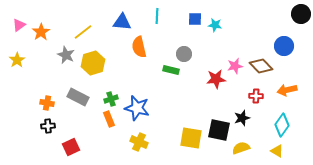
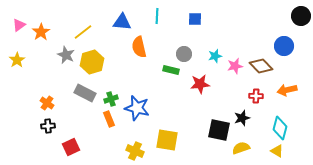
black circle: moved 2 px down
cyan star: moved 31 px down; rotated 24 degrees counterclockwise
yellow hexagon: moved 1 px left, 1 px up
red star: moved 16 px left, 5 px down
gray rectangle: moved 7 px right, 4 px up
orange cross: rotated 24 degrees clockwise
cyan diamond: moved 2 px left, 3 px down; rotated 20 degrees counterclockwise
yellow square: moved 24 px left, 2 px down
yellow cross: moved 4 px left, 9 px down
